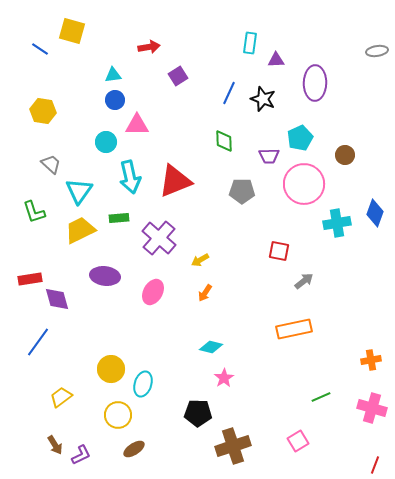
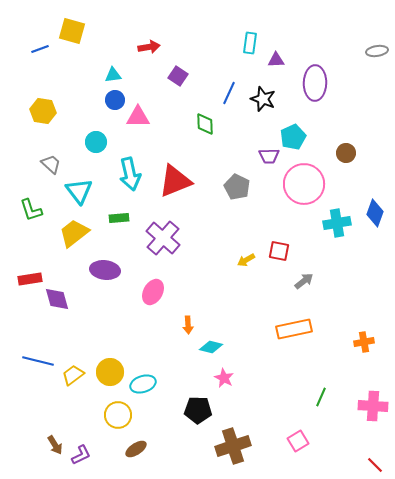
blue line at (40, 49): rotated 54 degrees counterclockwise
purple square at (178, 76): rotated 24 degrees counterclockwise
pink triangle at (137, 125): moved 1 px right, 8 px up
cyan pentagon at (300, 138): moved 7 px left, 1 px up
green diamond at (224, 141): moved 19 px left, 17 px up
cyan circle at (106, 142): moved 10 px left
brown circle at (345, 155): moved 1 px right, 2 px up
cyan arrow at (130, 177): moved 3 px up
cyan triangle at (79, 191): rotated 12 degrees counterclockwise
gray pentagon at (242, 191): moved 5 px left, 4 px up; rotated 25 degrees clockwise
green L-shape at (34, 212): moved 3 px left, 2 px up
yellow trapezoid at (80, 230): moved 6 px left, 3 px down; rotated 12 degrees counterclockwise
purple cross at (159, 238): moved 4 px right
yellow arrow at (200, 260): moved 46 px right
purple ellipse at (105, 276): moved 6 px up
orange arrow at (205, 293): moved 17 px left, 32 px down; rotated 36 degrees counterclockwise
blue line at (38, 342): moved 19 px down; rotated 68 degrees clockwise
orange cross at (371, 360): moved 7 px left, 18 px up
yellow circle at (111, 369): moved 1 px left, 3 px down
pink star at (224, 378): rotated 12 degrees counterclockwise
cyan ellipse at (143, 384): rotated 55 degrees clockwise
yellow trapezoid at (61, 397): moved 12 px right, 22 px up
green line at (321, 397): rotated 42 degrees counterclockwise
pink cross at (372, 408): moved 1 px right, 2 px up; rotated 12 degrees counterclockwise
black pentagon at (198, 413): moved 3 px up
brown ellipse at (134, 449): moved 2 px right
red line at (375, 465): rotated 66 degrees counterclockwise
